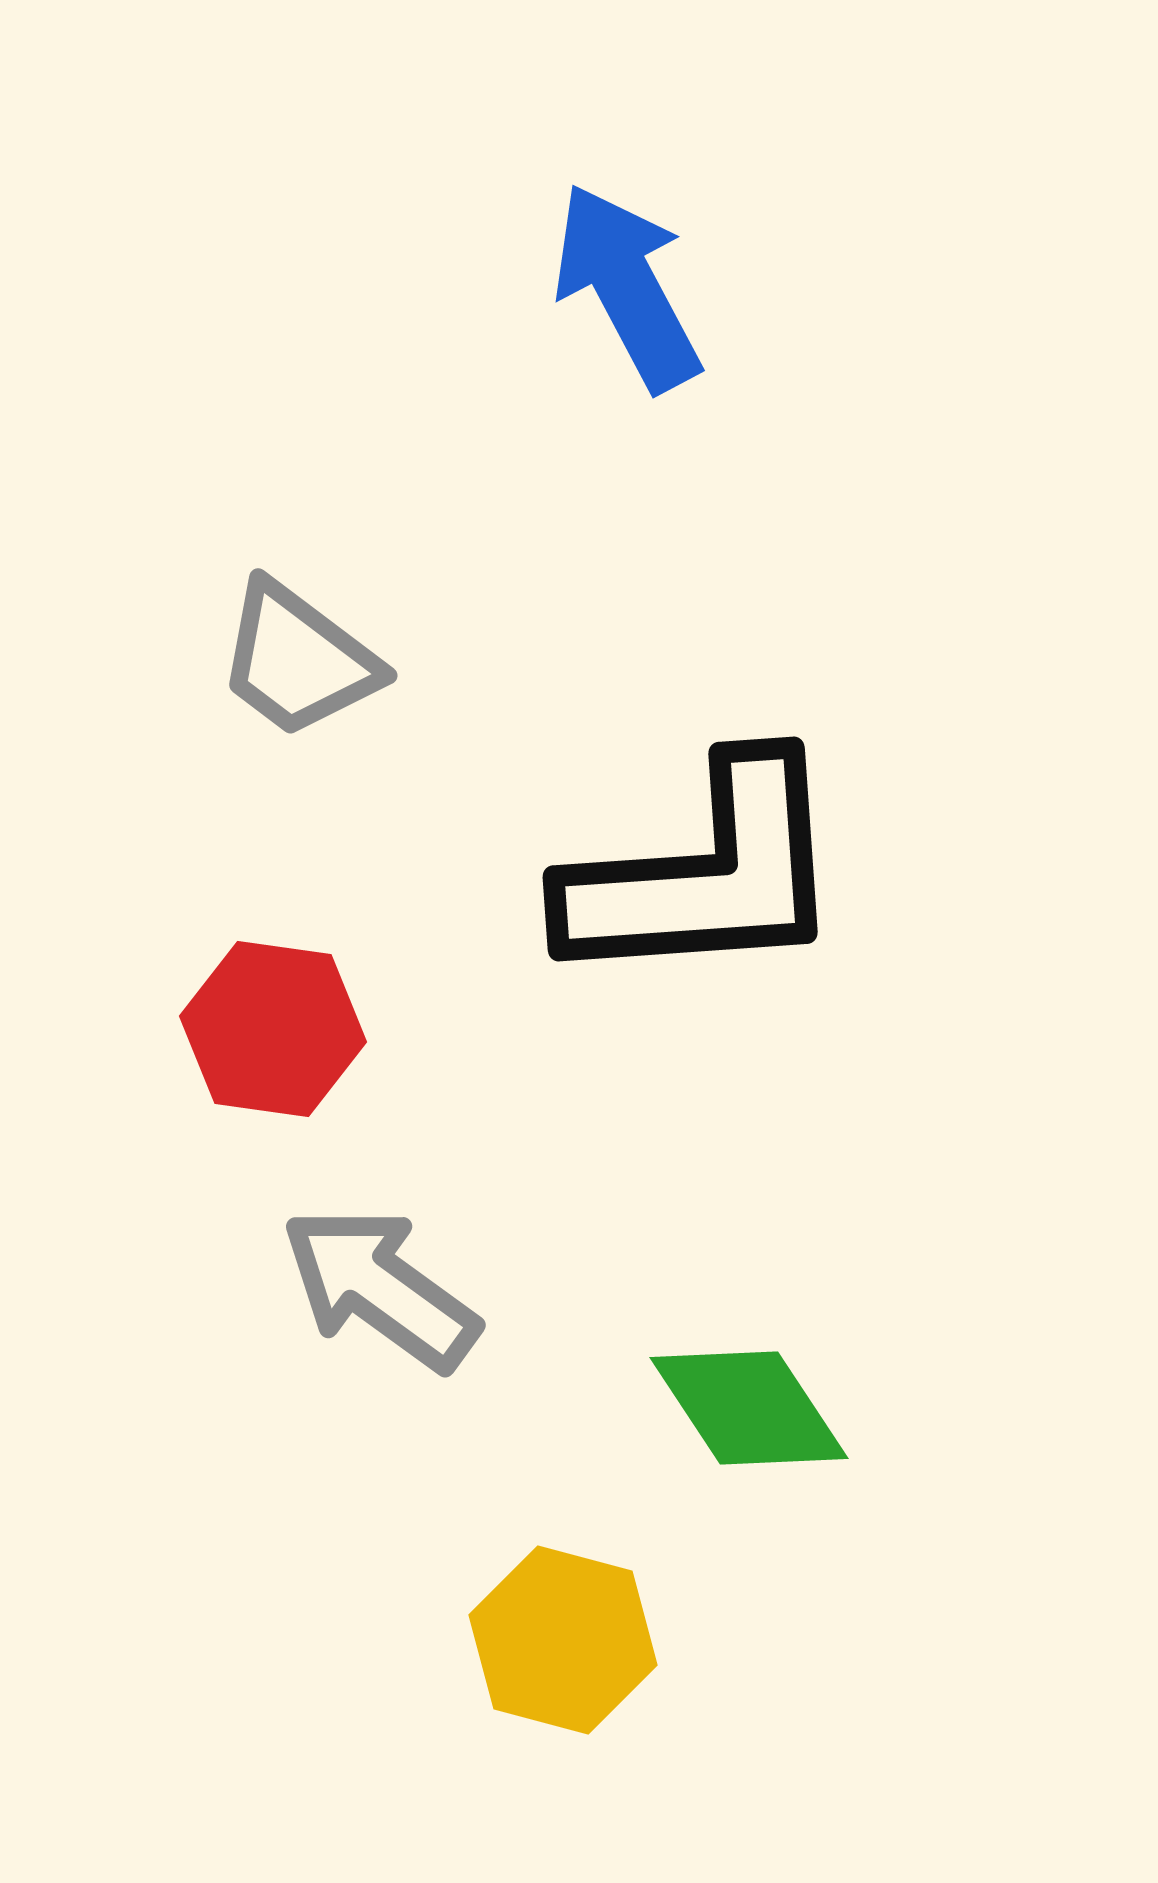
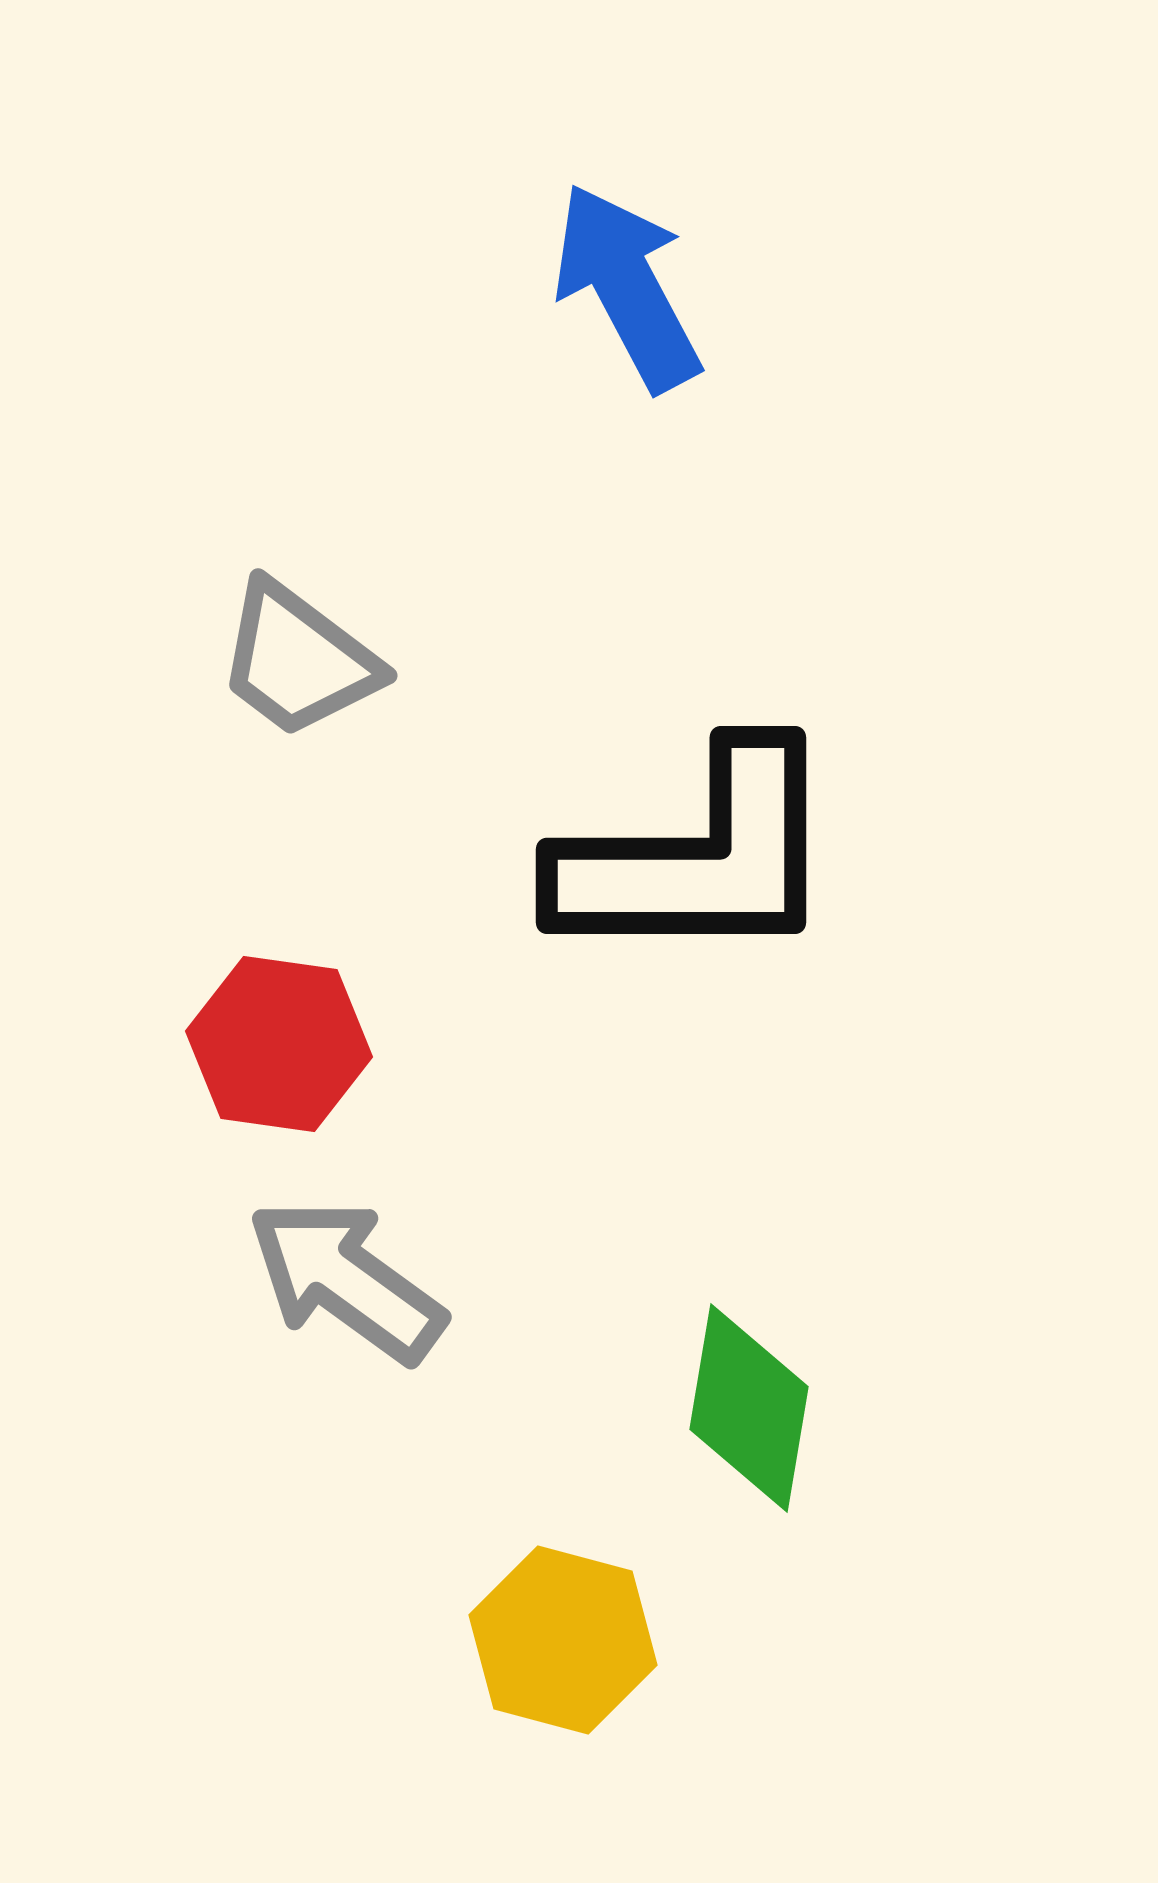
black L-shape: moved 7 px left, 17 px up; rotated 4 degrees clockwise
red hexagon: moved 6 px right, 15 px down
gray arrow: moved 34 px left, 8 px up
green diamond: rotated 43 degrees clockwise
